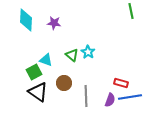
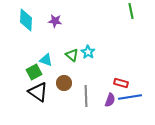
purple star: moved 1 px right, 2 px up
